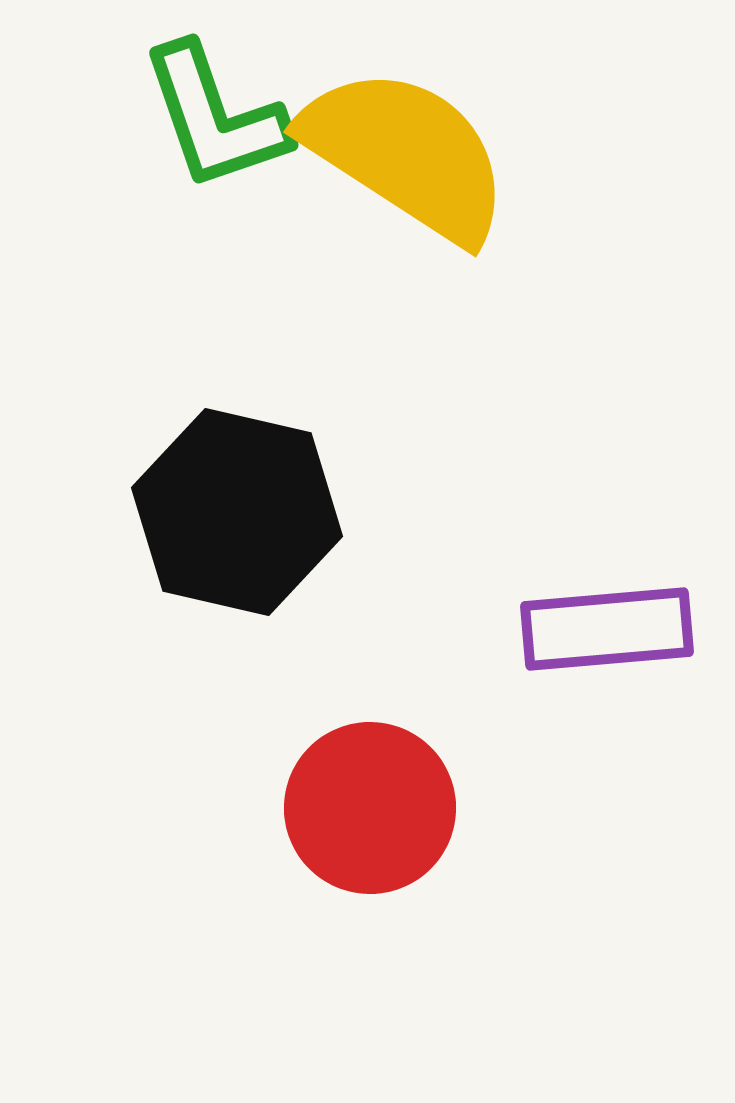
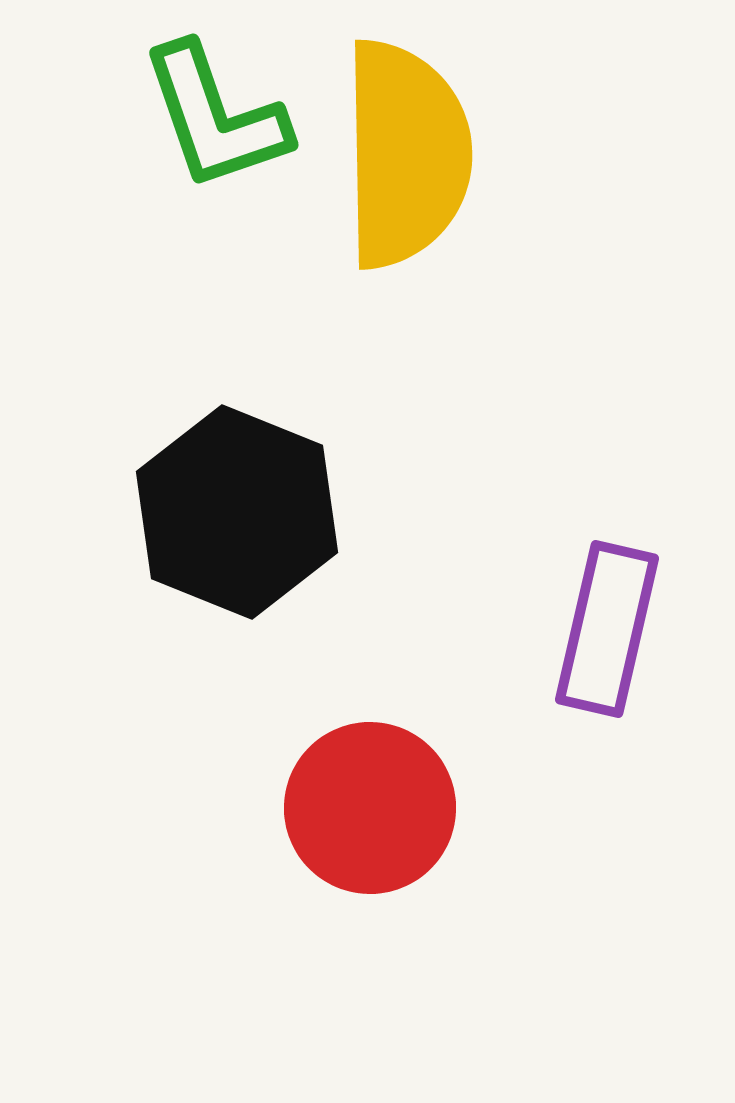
yellow semicircle: rotated 56 degrees clockwise
black hexagon: rotated 9 degrees clockwise
purple rectangle: rotated 72 degrees counterclockwise
